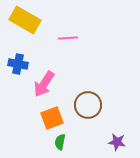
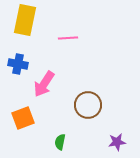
yellow rectangle: rotated 72 degrees clockwise
orange square: moved 29 px left
purple star: rotated 18 degrees counterclockwise
